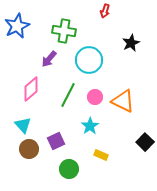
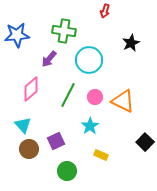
blue star: moved 9 px down; rotated 20 degrees clockwise
green circle: moved 2 px left, 2 px down
